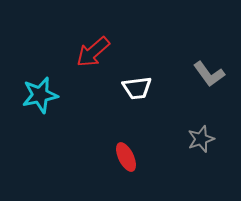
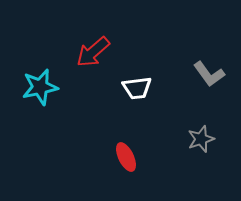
cyan star: moved 8 px up
